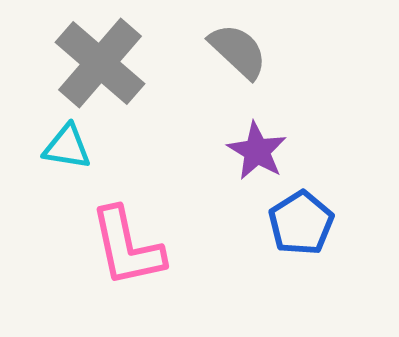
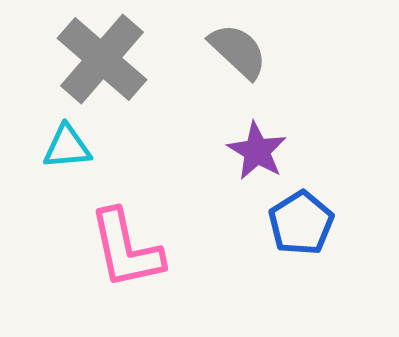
gray cross: moved 2 px right, 4 px up
cyan triangle: rotated 14 degrees counterclockwise
pink L-shape: moved 1 px left, 2 px down
